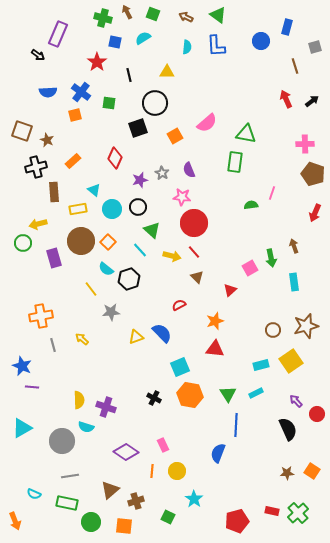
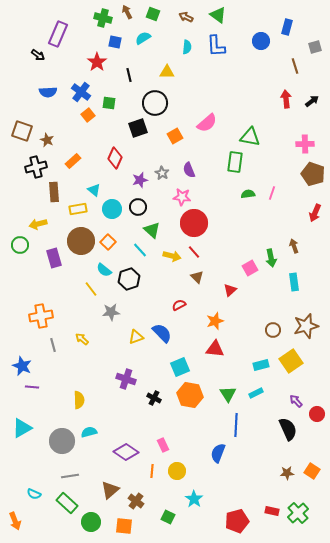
red arrow at (286, 99): rotated 18 degrees clockwise
orange square at (75, 115): moved 13 px right; rotated 24 degrees counterclockwise
green triangle at (246, 134): moved 4 px right, 3 px down
green semicircle at (251, 205): moved 3 px left, 11 px up
green circle at (23, 243): moved 3 px left, 2 px down
cyan semicircle at (106, 269): moved 2 px left, 1 px down
purple cross at (106, 407): moved 20 px right, 28 px up
cyan semicircle at (86, 427): moved 3 px right, 5 px down; rotated 147 degrees clockwise
brown cross at (136, 501): rotated 35 degrees counterclockwise
green rectangle at (67, 503): rotated 30 degrees clockwise
